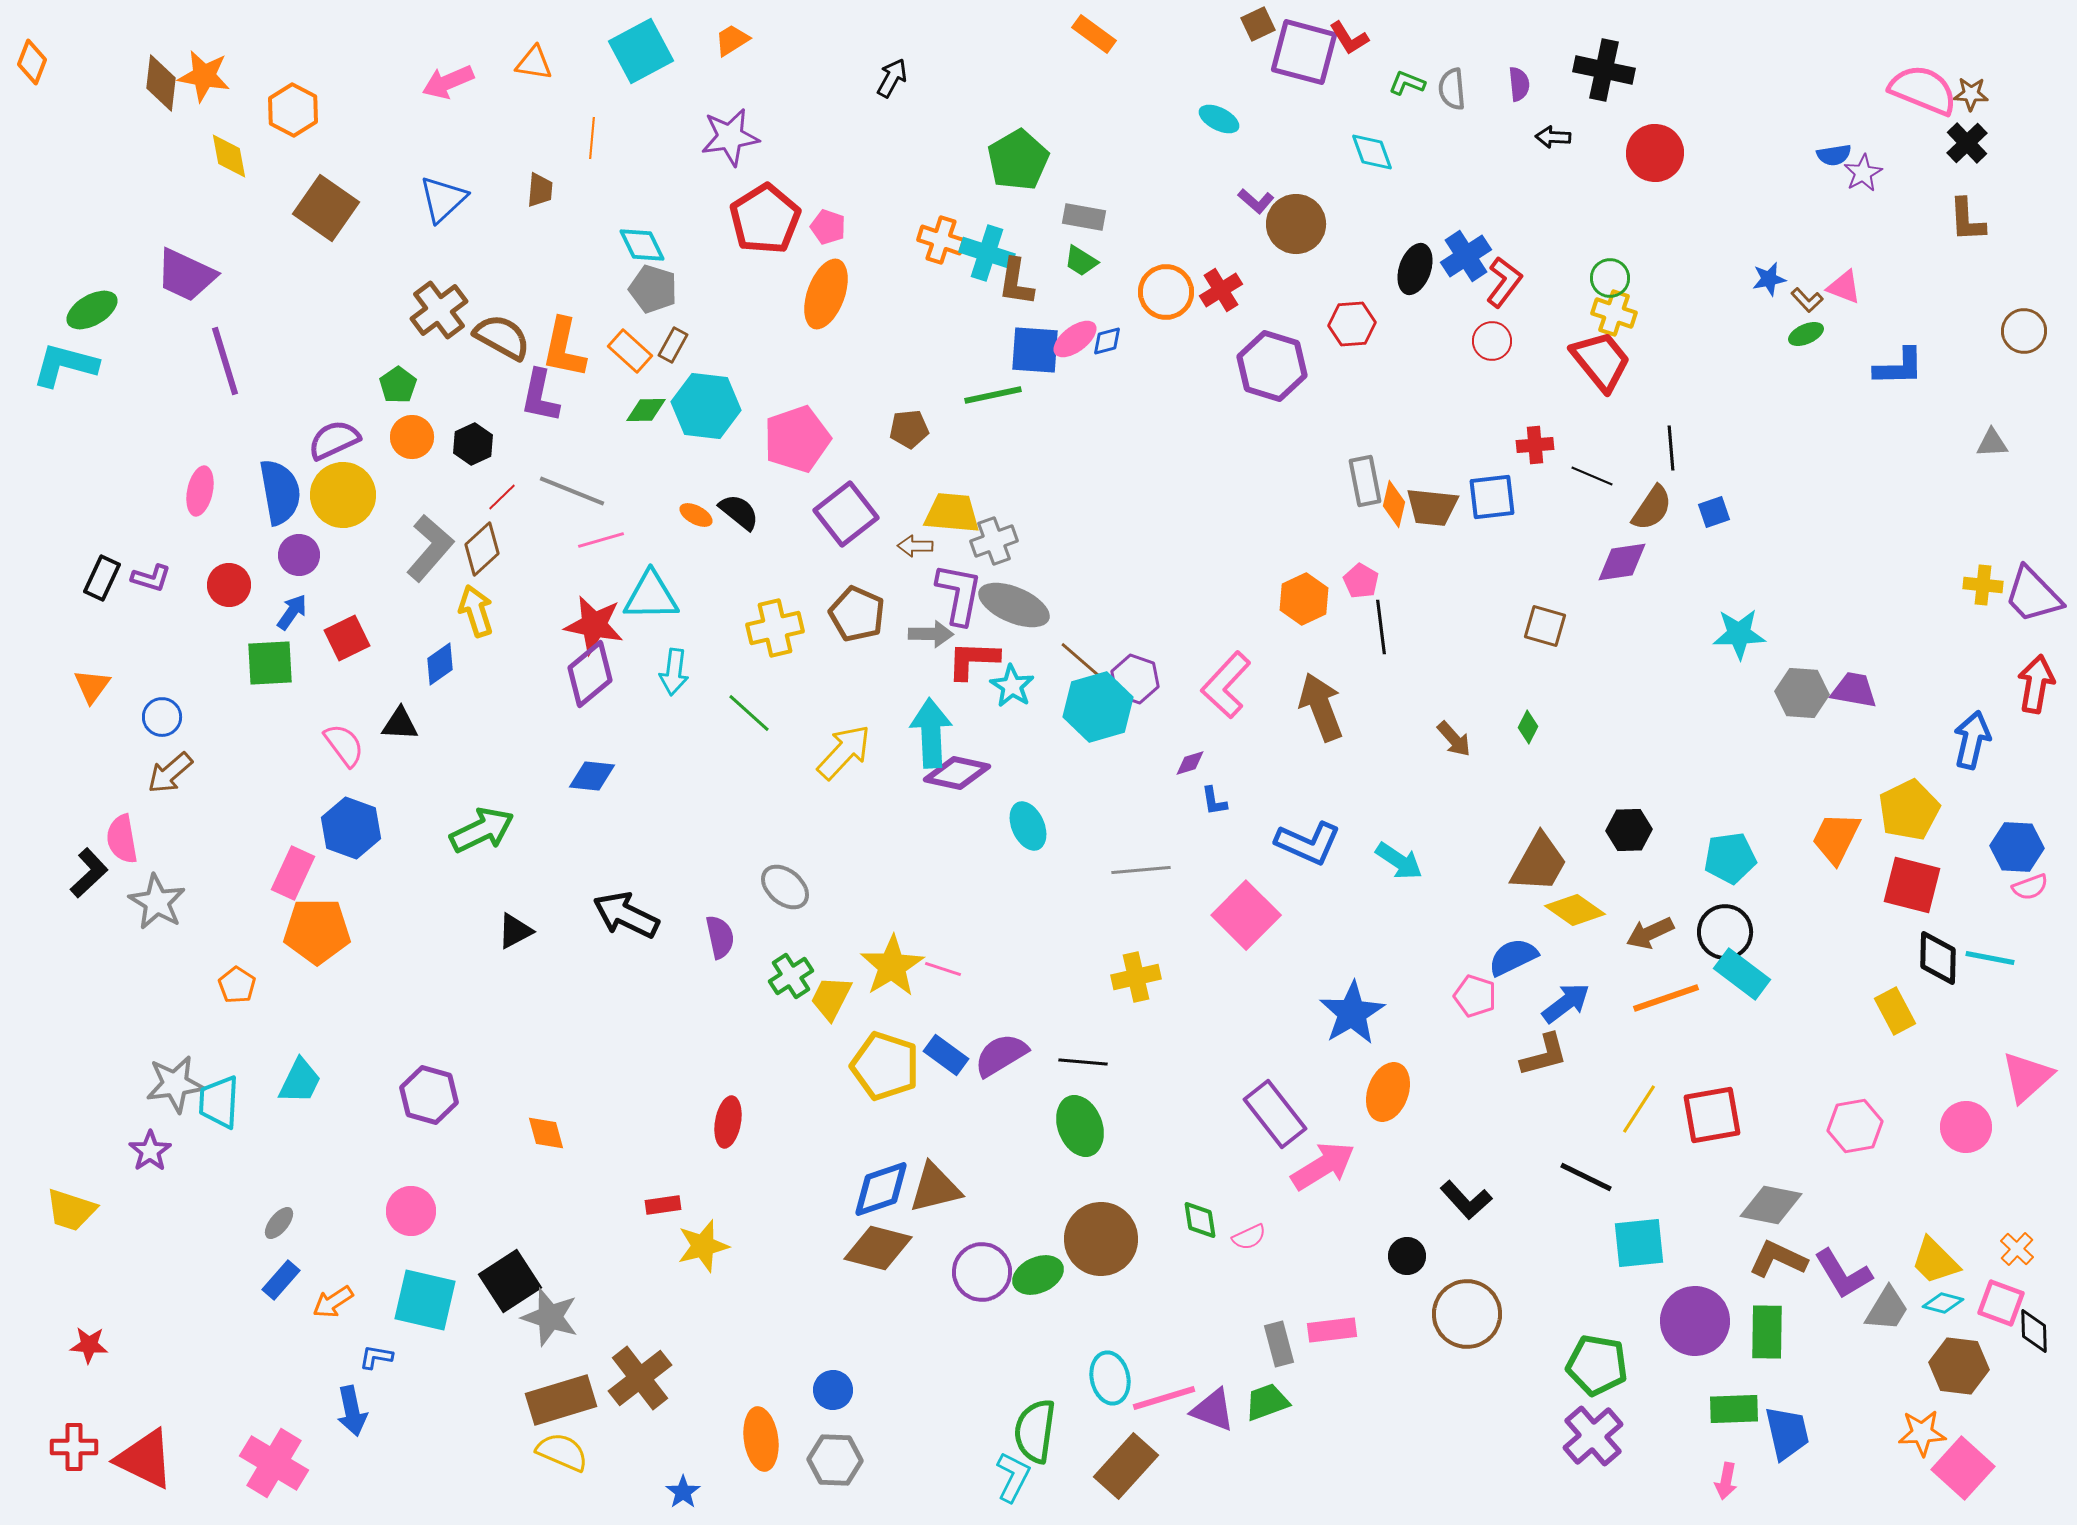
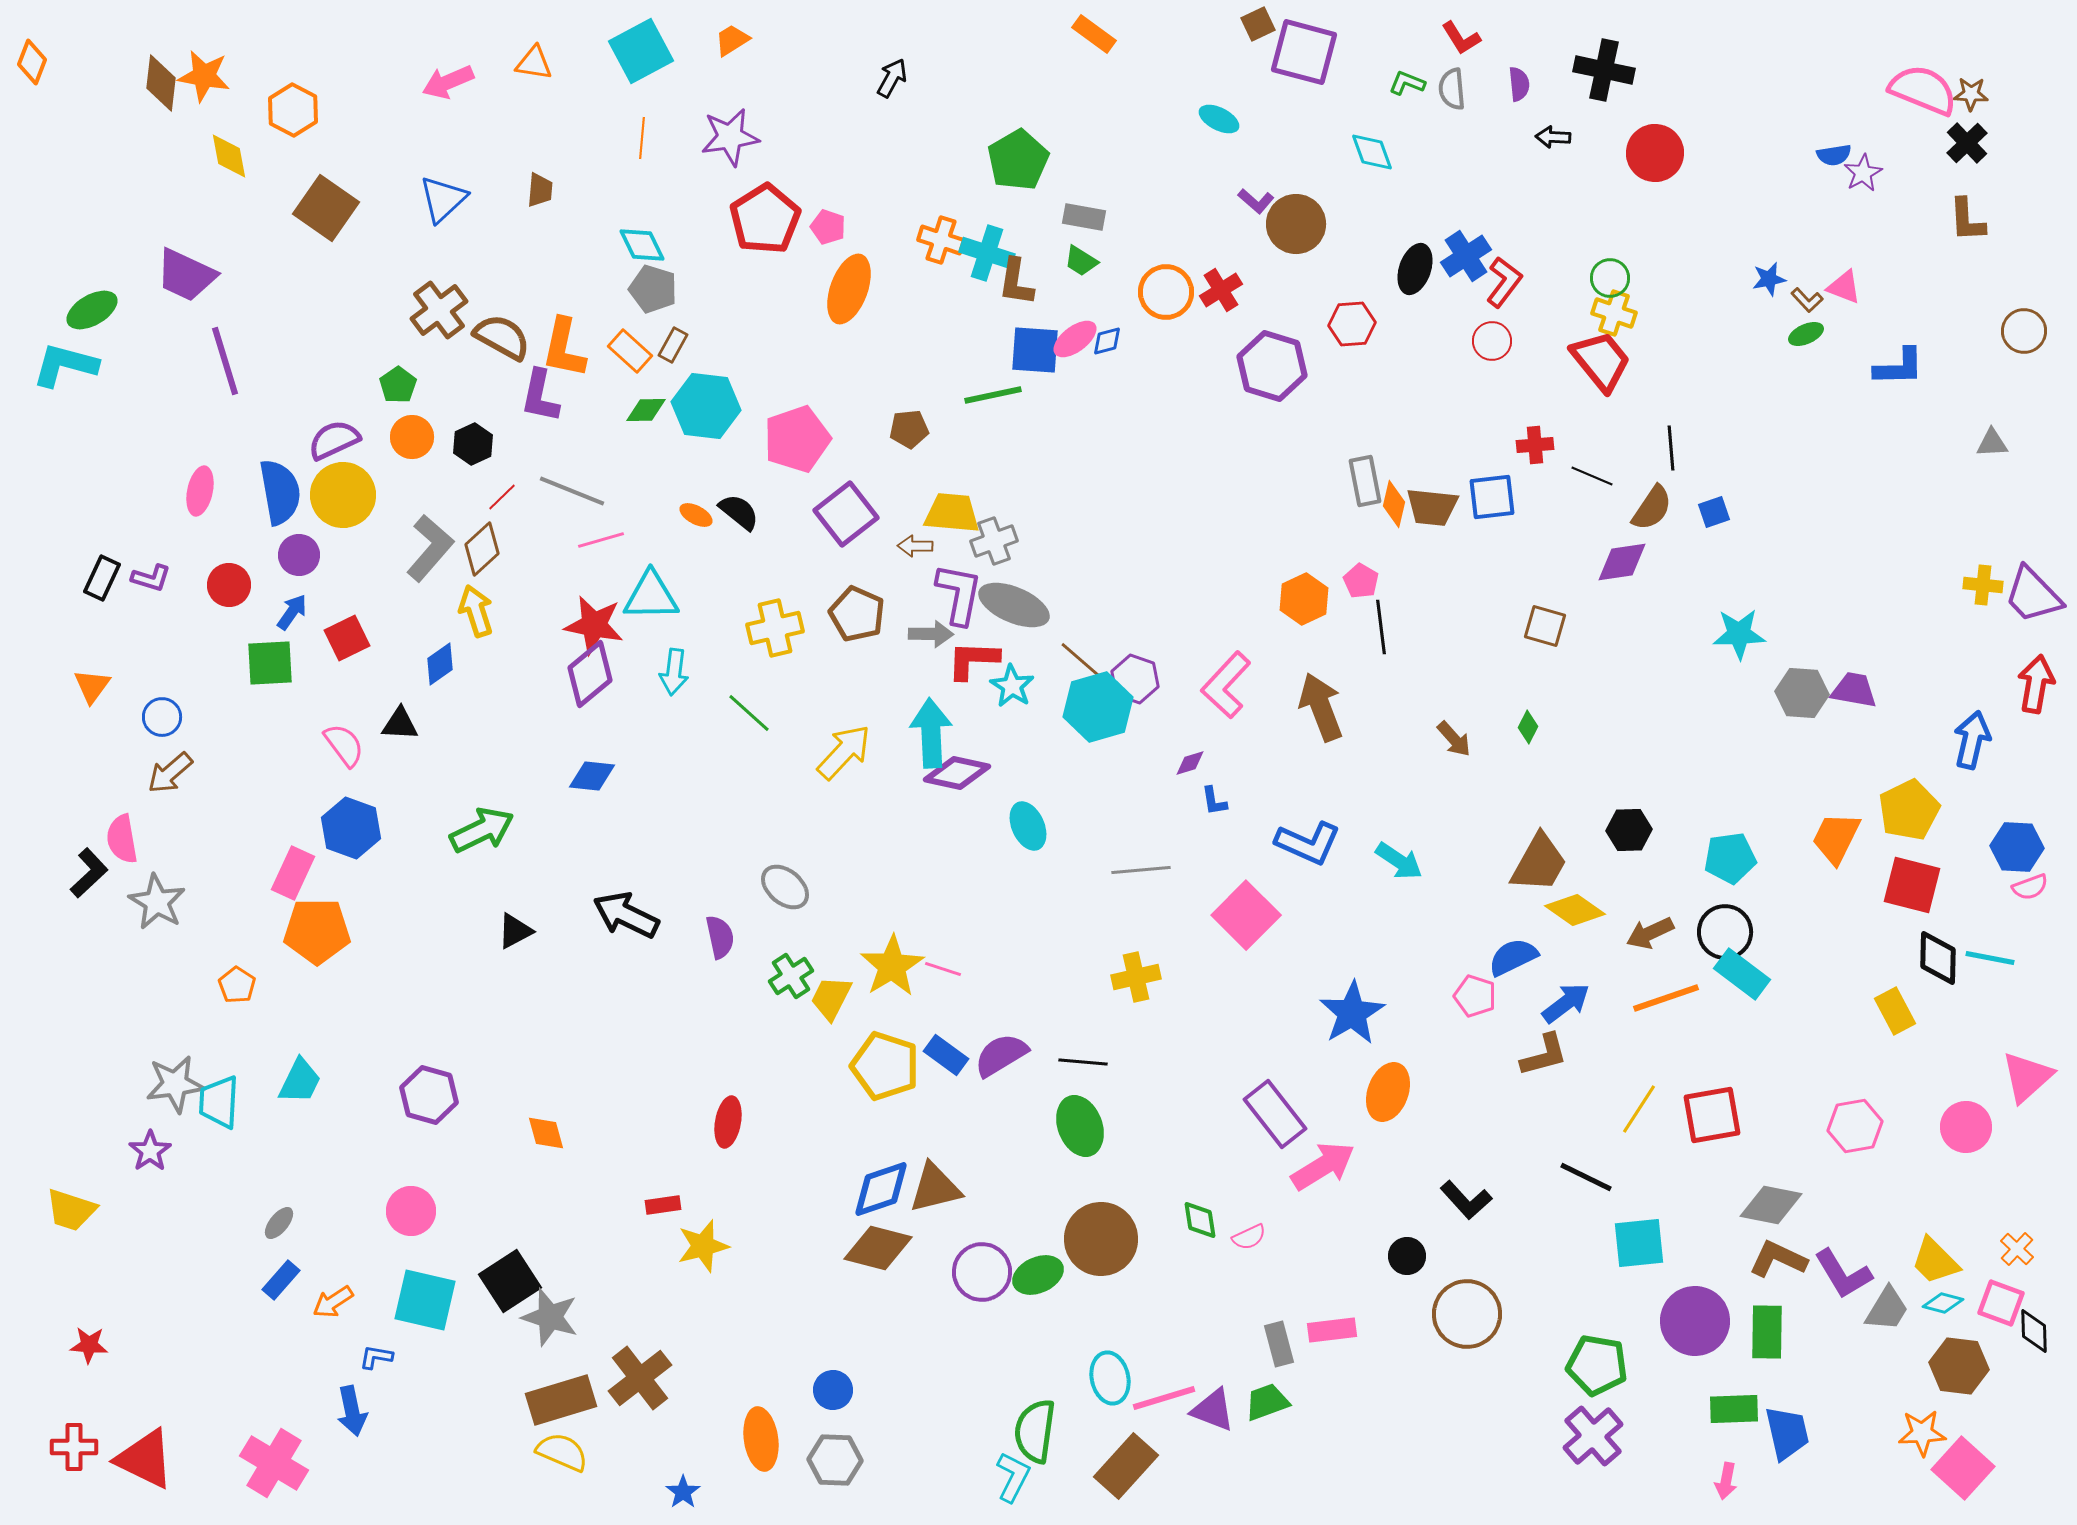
red L-shape at (1349, 38): moved 112 px right
orange line at (592, 138): moved 50 px right
orange ellipse at (826, 294): moved 23 px right, 5 px up
